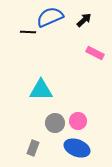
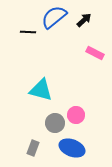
blue semicircle: moved 4 px right; rotated 16 degrees counterclockwise
cyan triangle: rotated 15 degrees clockwise
pink circle: moved 2 px left, 6 px up
blue ellipse: moved 5 px left
